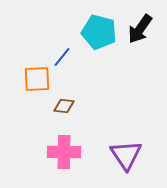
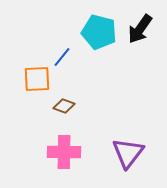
brown diamond: rotated 15 degrees clockwise
purple triangle: moved 2 px right, 2 px up; rotated 12 degrees clockwise
